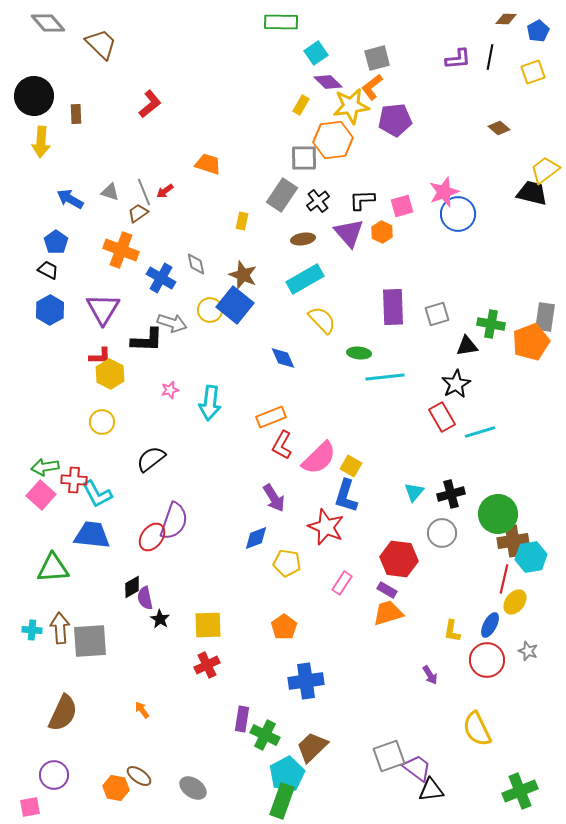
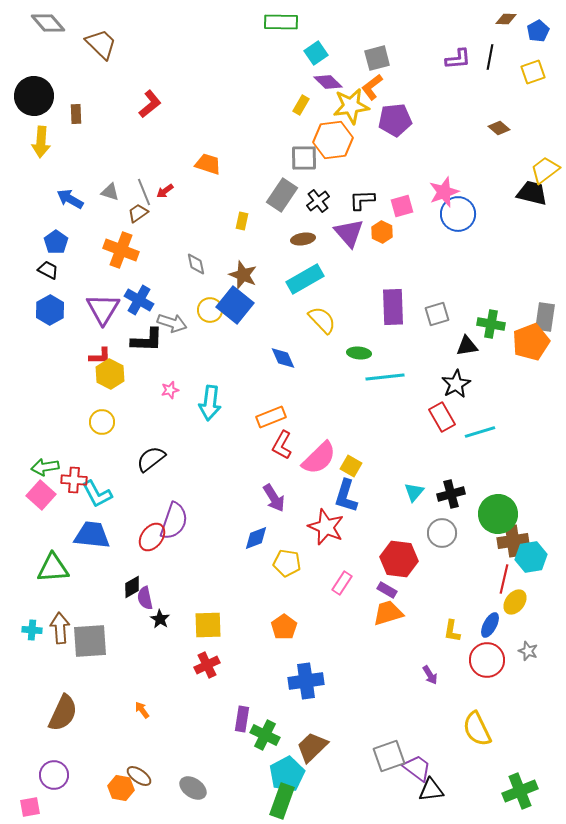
blue cross at (161, 278): moved 22 px left, 22 px down
orange hexagon at (116, 788): moved 5 px right
